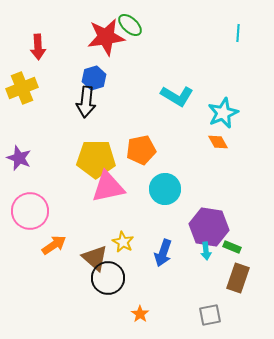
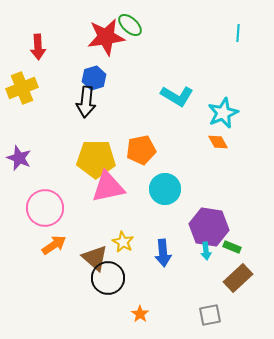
pink circle: moved 15 px right, 3 px up
blue arrow: rotated 24 degrees counterclockwise
brown rectangle: rotated 28 degrees clockwise
